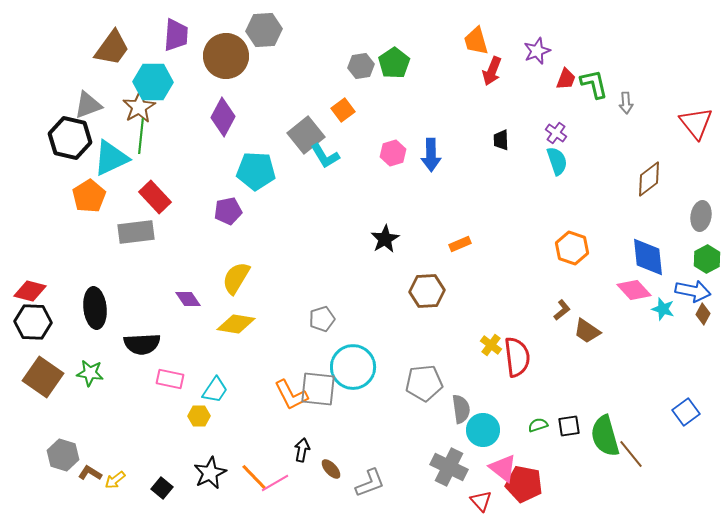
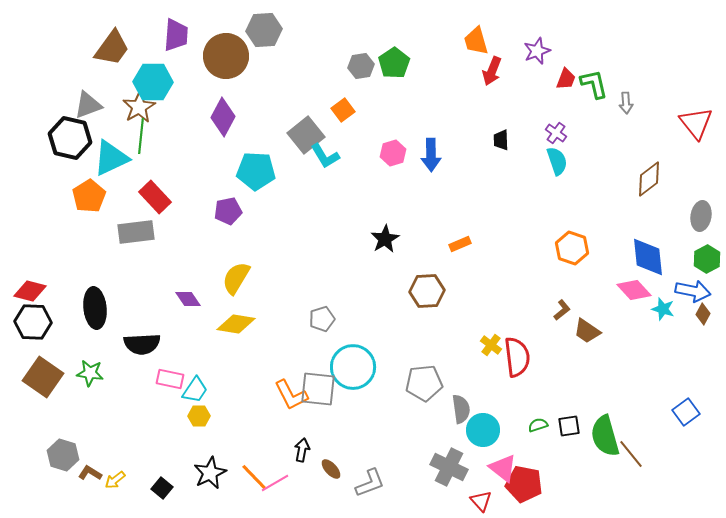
cyan trapezoid at (215, 390): moved 20 px left
